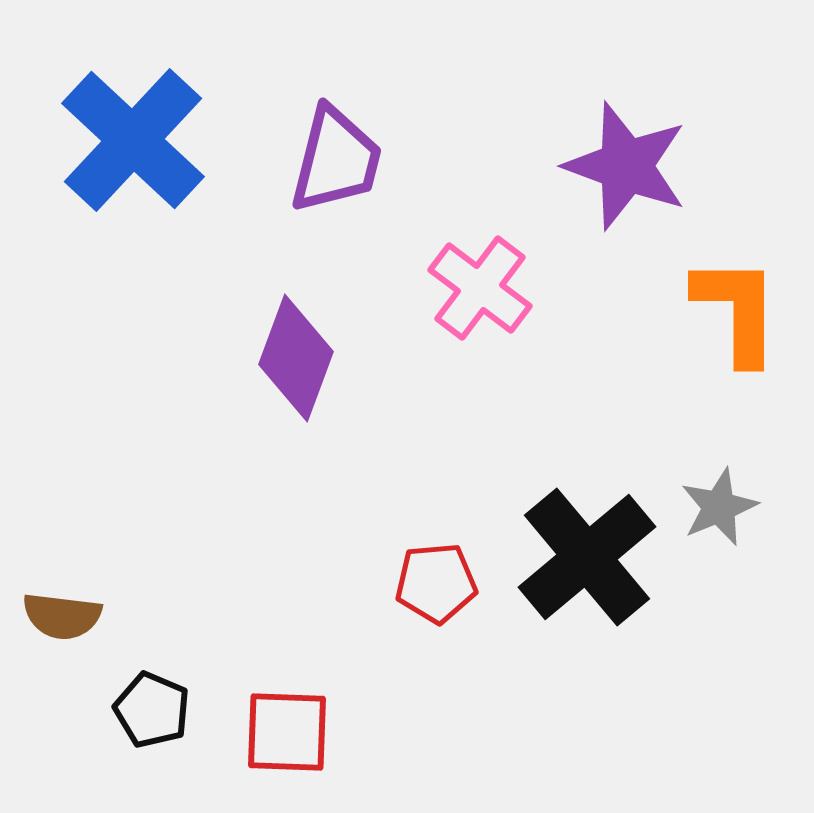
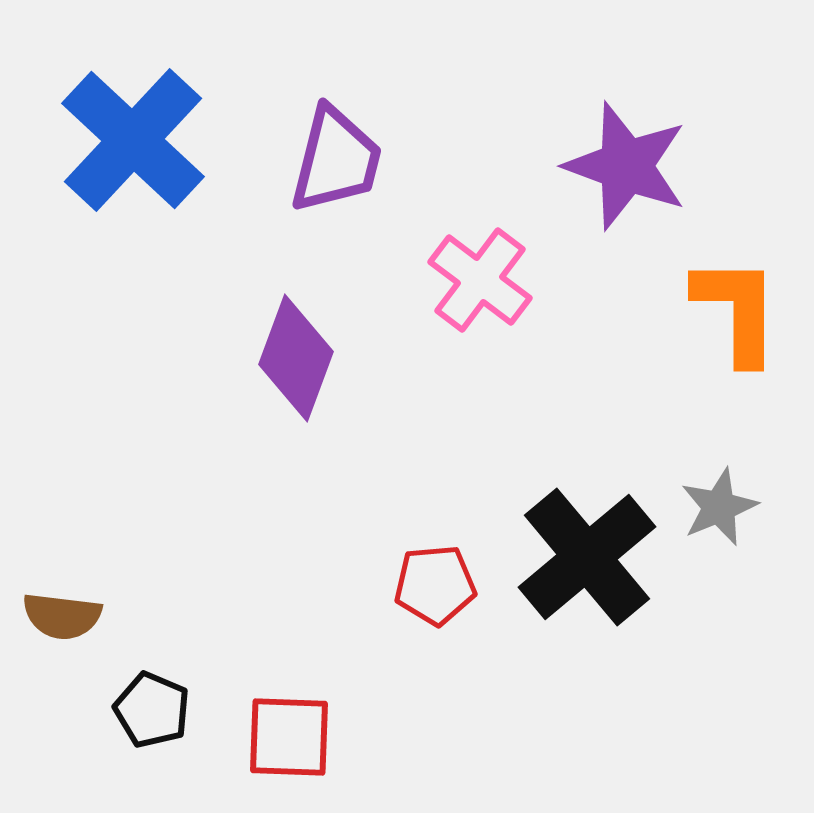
pink cross: moved 8 px up
red pentagon: moved 1 px left, 2 px down
red square: moved 2 px right, 5 px down
